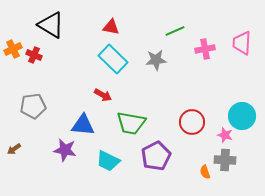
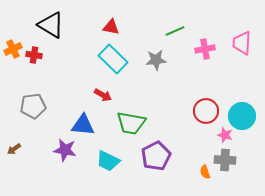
red cross: rotated 14 degrees counterclockwise
red circle: moved 14 px right, 11 px up
